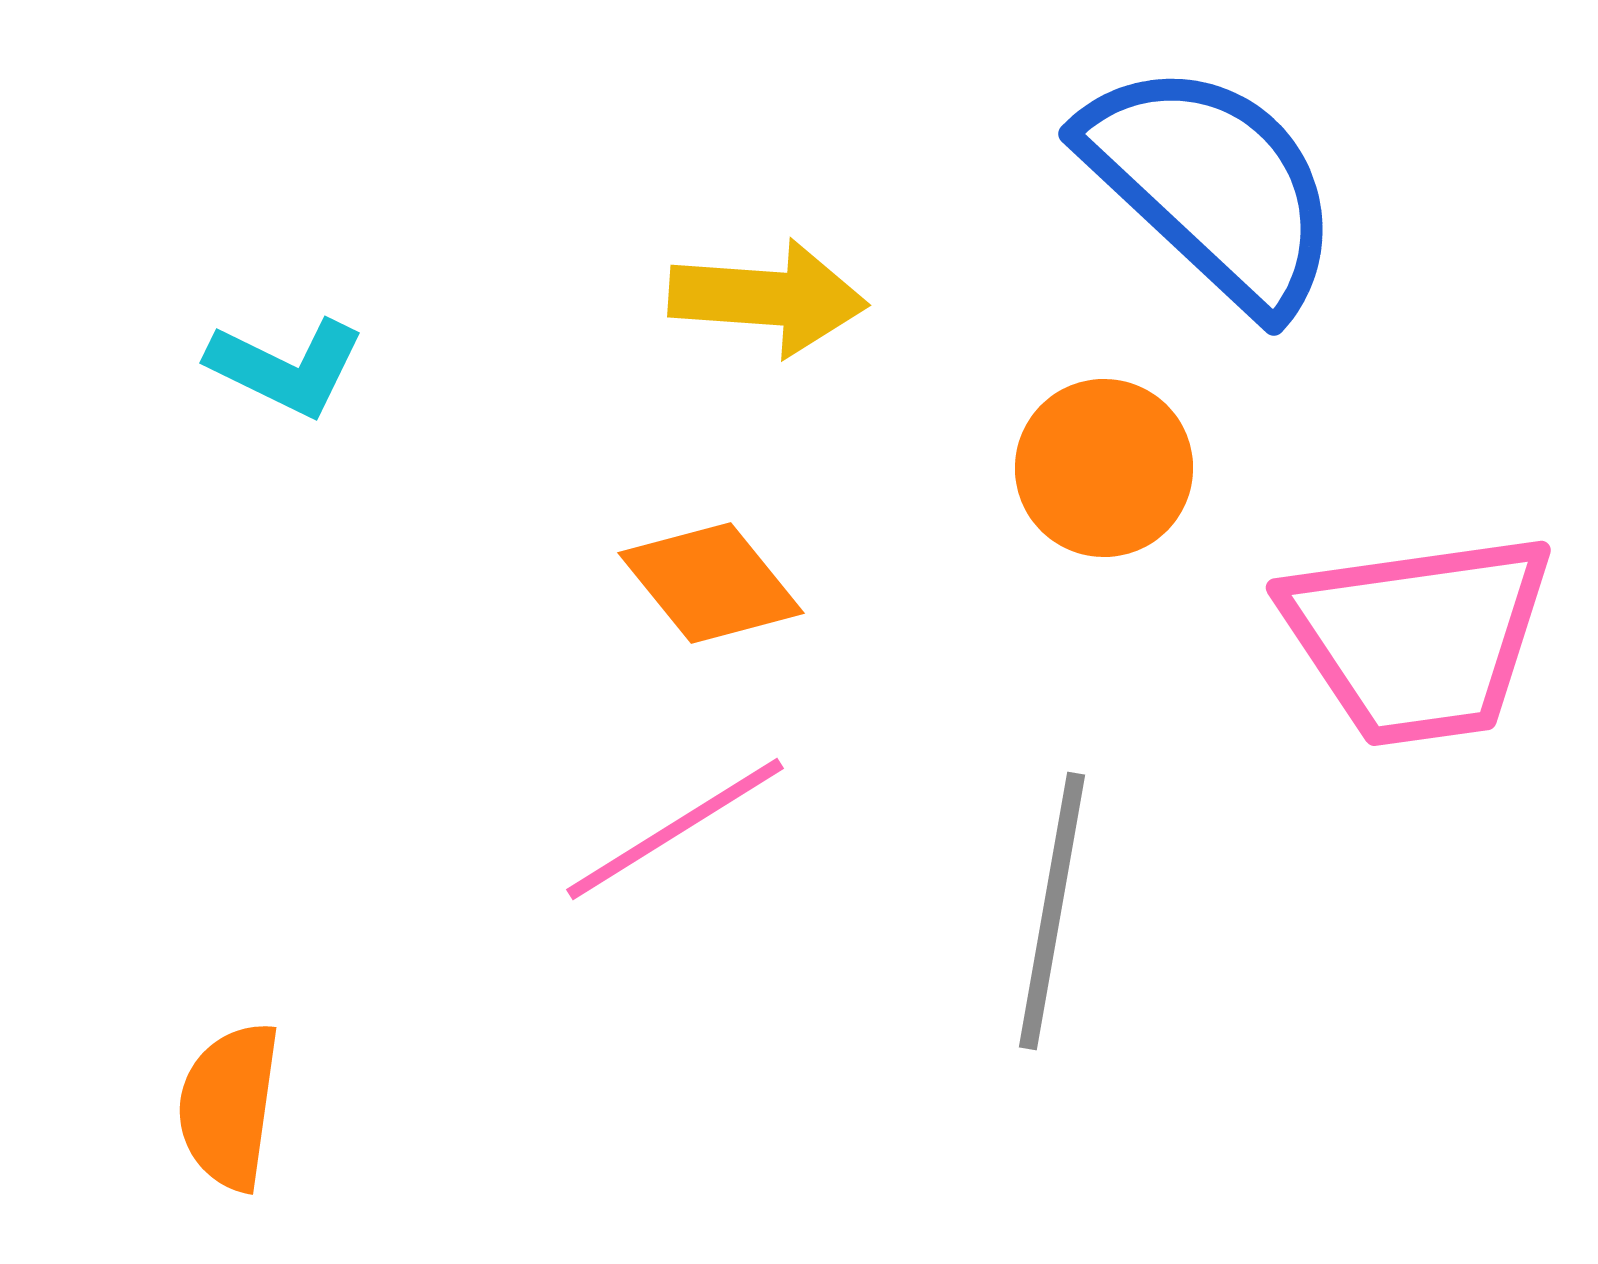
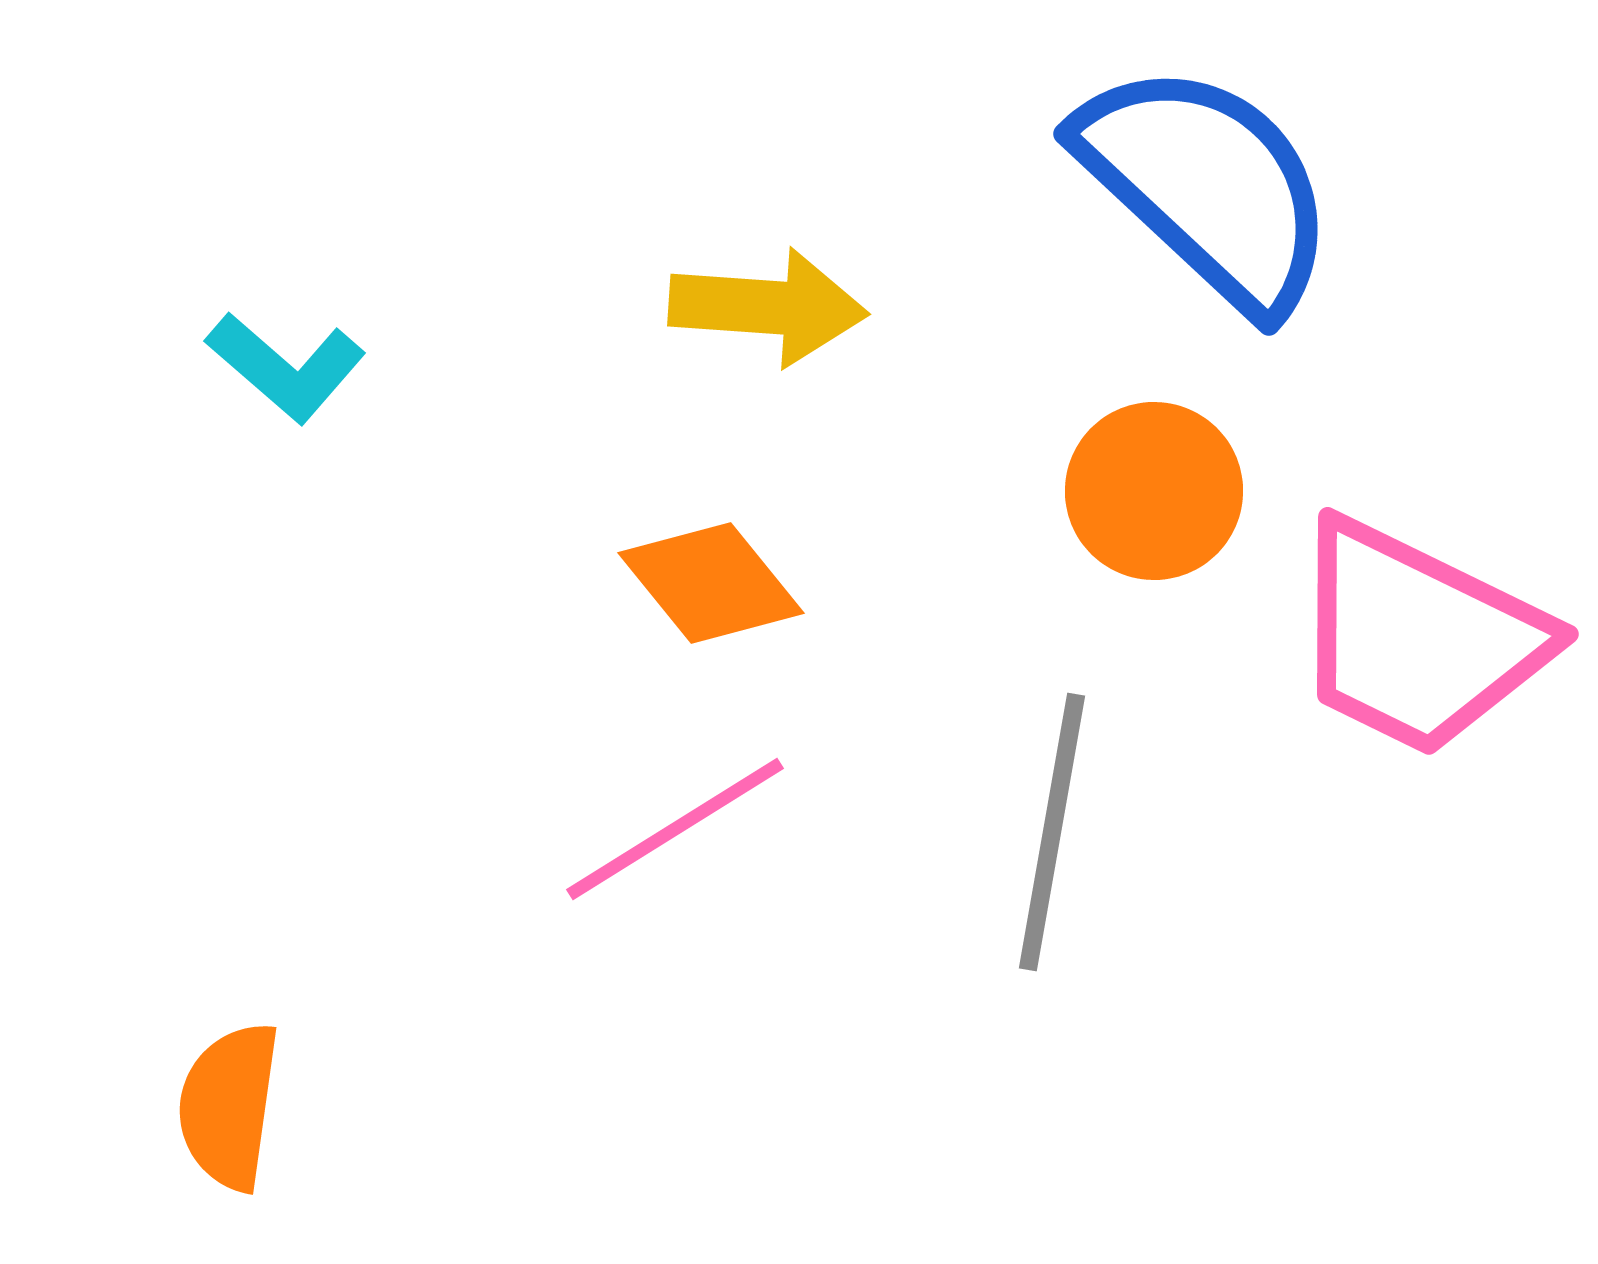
blue semicircle: moved 5 px left
yellow arrow: moved 9 px down
cyan L-shape: rotated 15 degrees clockwise
orange circle: moved 50 px right, 23 px down
pink trapezoid: rotated 34 degrees clockwise
gray line: moved 79 px up
